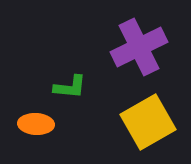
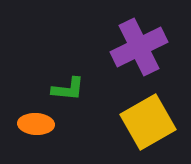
green L-shape: moved 2 px left, 2 px down
